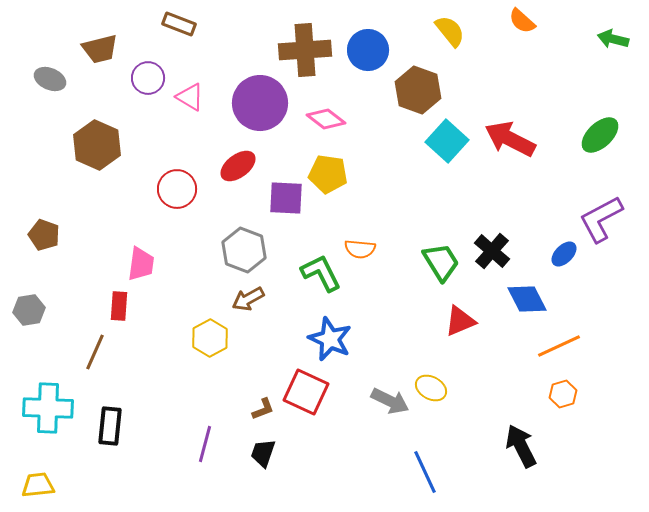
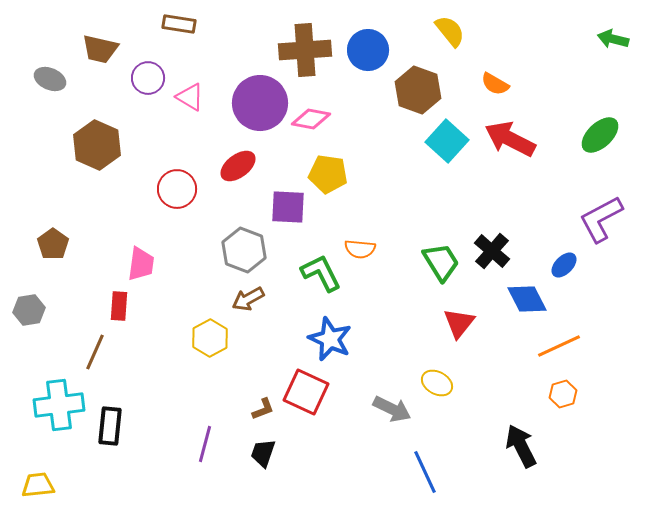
orange semicircle at (522, 21): moved 27 px left, 63 px down; rotated 12 degrees counterclockwise
brown rectangle at (179, 24): rotated 12 degrees counterclockwise
brown trapezoid at (100, 49): rotated 27 degrees clockwise
pink diamond at (326, 119): moved 15 px left; rotated 27 degrees counterclockwise
purple square at (286, 198): moved 2 px right, 9 px down
brown pentagon at (44, 235): moved 9 px right, 9 px down; rotated 16 degrees clockwise
blue ellipse at (564, 254): moved 11 px down
red triangle at (460, 321): moved 1 px left, 2 px down; rotated 28 degrees counterclockwise
yellow ellipse at (431, 388): moved 6 px right, 5 px up
gray arrow at (390, 401): moved 2 px right, 8 px down
cyan cross at (48, 408): moved 11 px right, 3 px up; rotated 9 degrees counterclockwise
